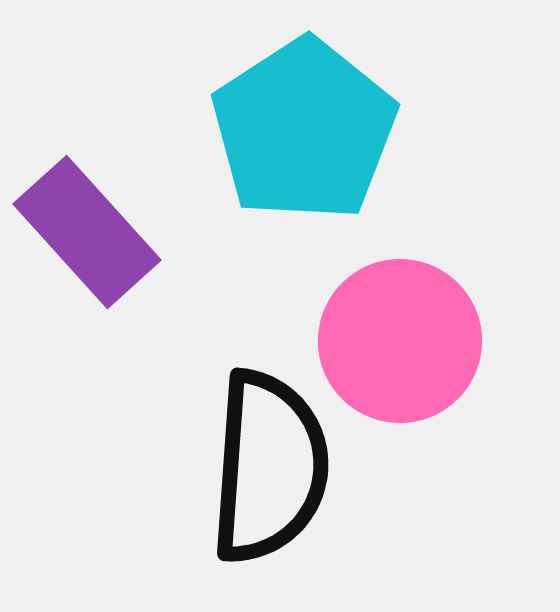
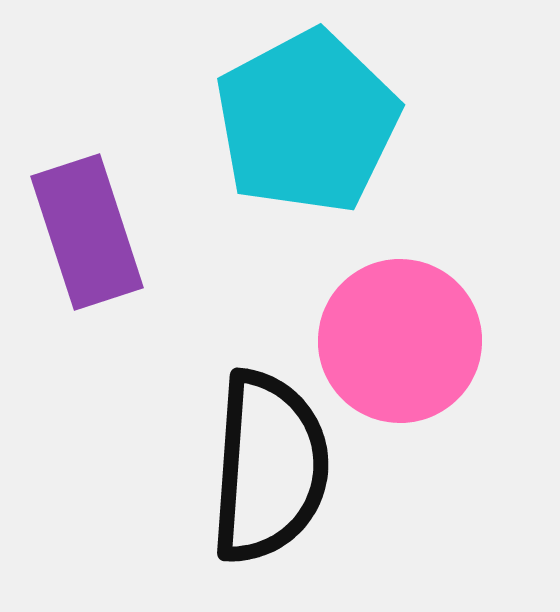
cyan pentagon: moved 3 px right, 8 px up; rotated 5 degrees clockwise
purple rectangle: rotated 24 degrees clockwise
